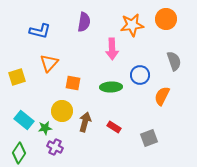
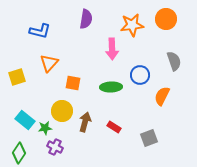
purple semicircle: moved 2 px right, 3 px up
cyan rectangle: moved 1 px right
